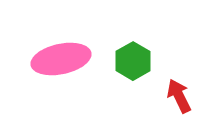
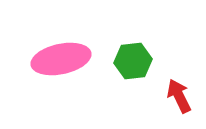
green hexagon: rotated 24 degrees clockwise
